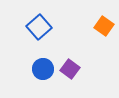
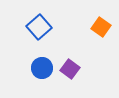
orange square: moved 3 px left, 1 px down
blue circle: moved 1 px left, 1 px up
